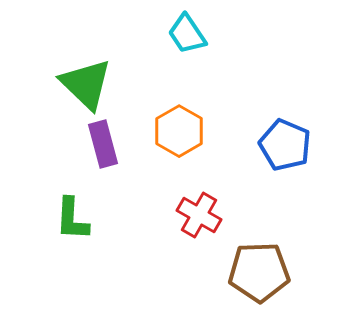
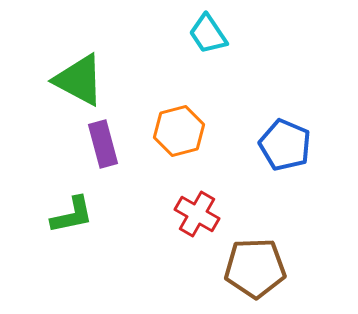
cyan trapezoid: moved 21 px right
green triangle: moved 7 px left, 4 px up; rotated 16 degrees counterclockwise
orange hexagon: rotated 15 degrees clockwise
red cross: moved 2 px left, 1 px up
green L-shape: moved 4 px up; rotated 105 degrees counterclockwise
brown pentagon: moved 4 px left, 4 px up
